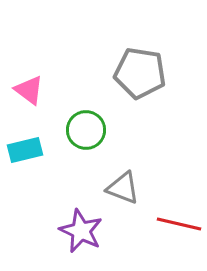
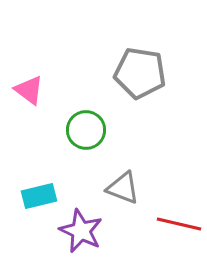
cyan rectangle: moved 14 px right, 46 px down
